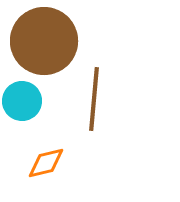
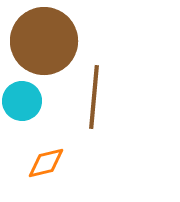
brown line: moved 2 px up
